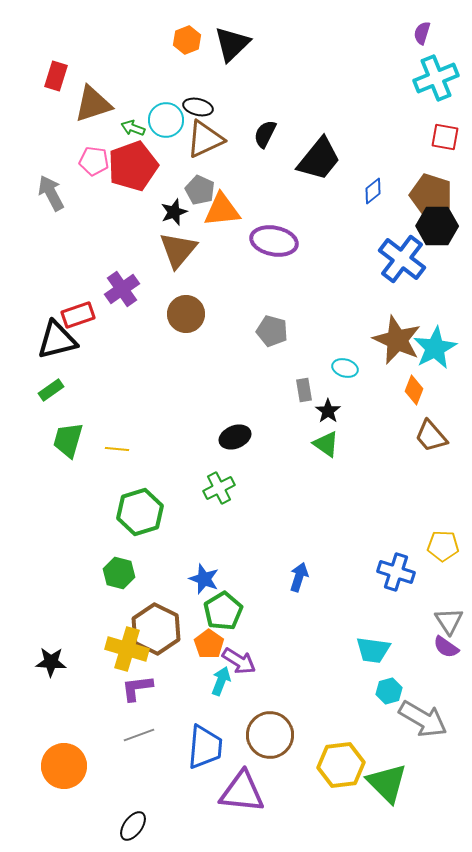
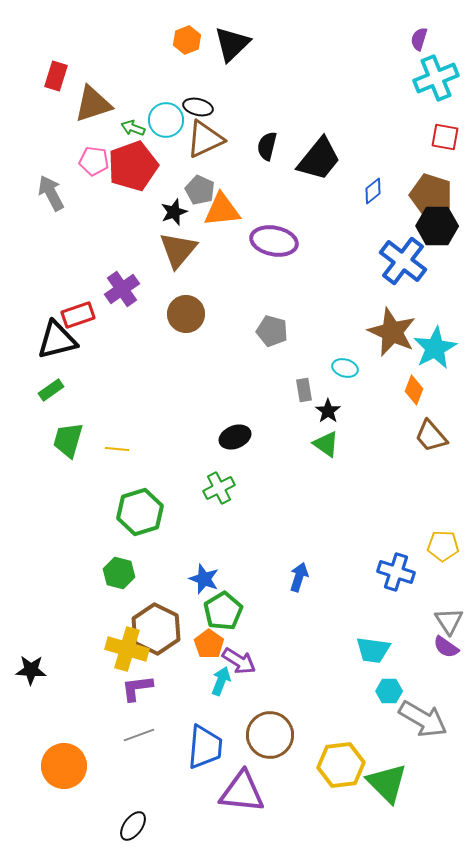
purple semicircle at (422, 33): moved 3 px left, 6 px down
black semicircle at (265, 134): moved 2 px right, 12 px down; rotated 12 degrees counterclockwise
blue cross at (402, 259): moved 1 px right, 2 px down
brown star at (397, 340): moved 5 px left, 8 px up
black star at (51, 662): moved 20 px left, 8 px down
cyan hexagon at (389, 691): rotated 15 degrees clockwise
